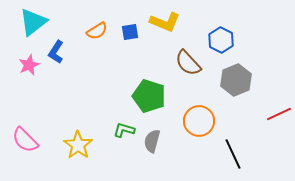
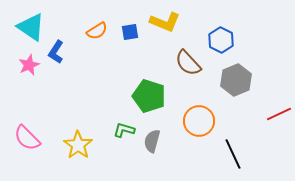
cyan triangle: moved 2 px left, 5 px down; rotated 48 degrees counterclockwise
pink semicircle: moved 2 px right, 2 px up
